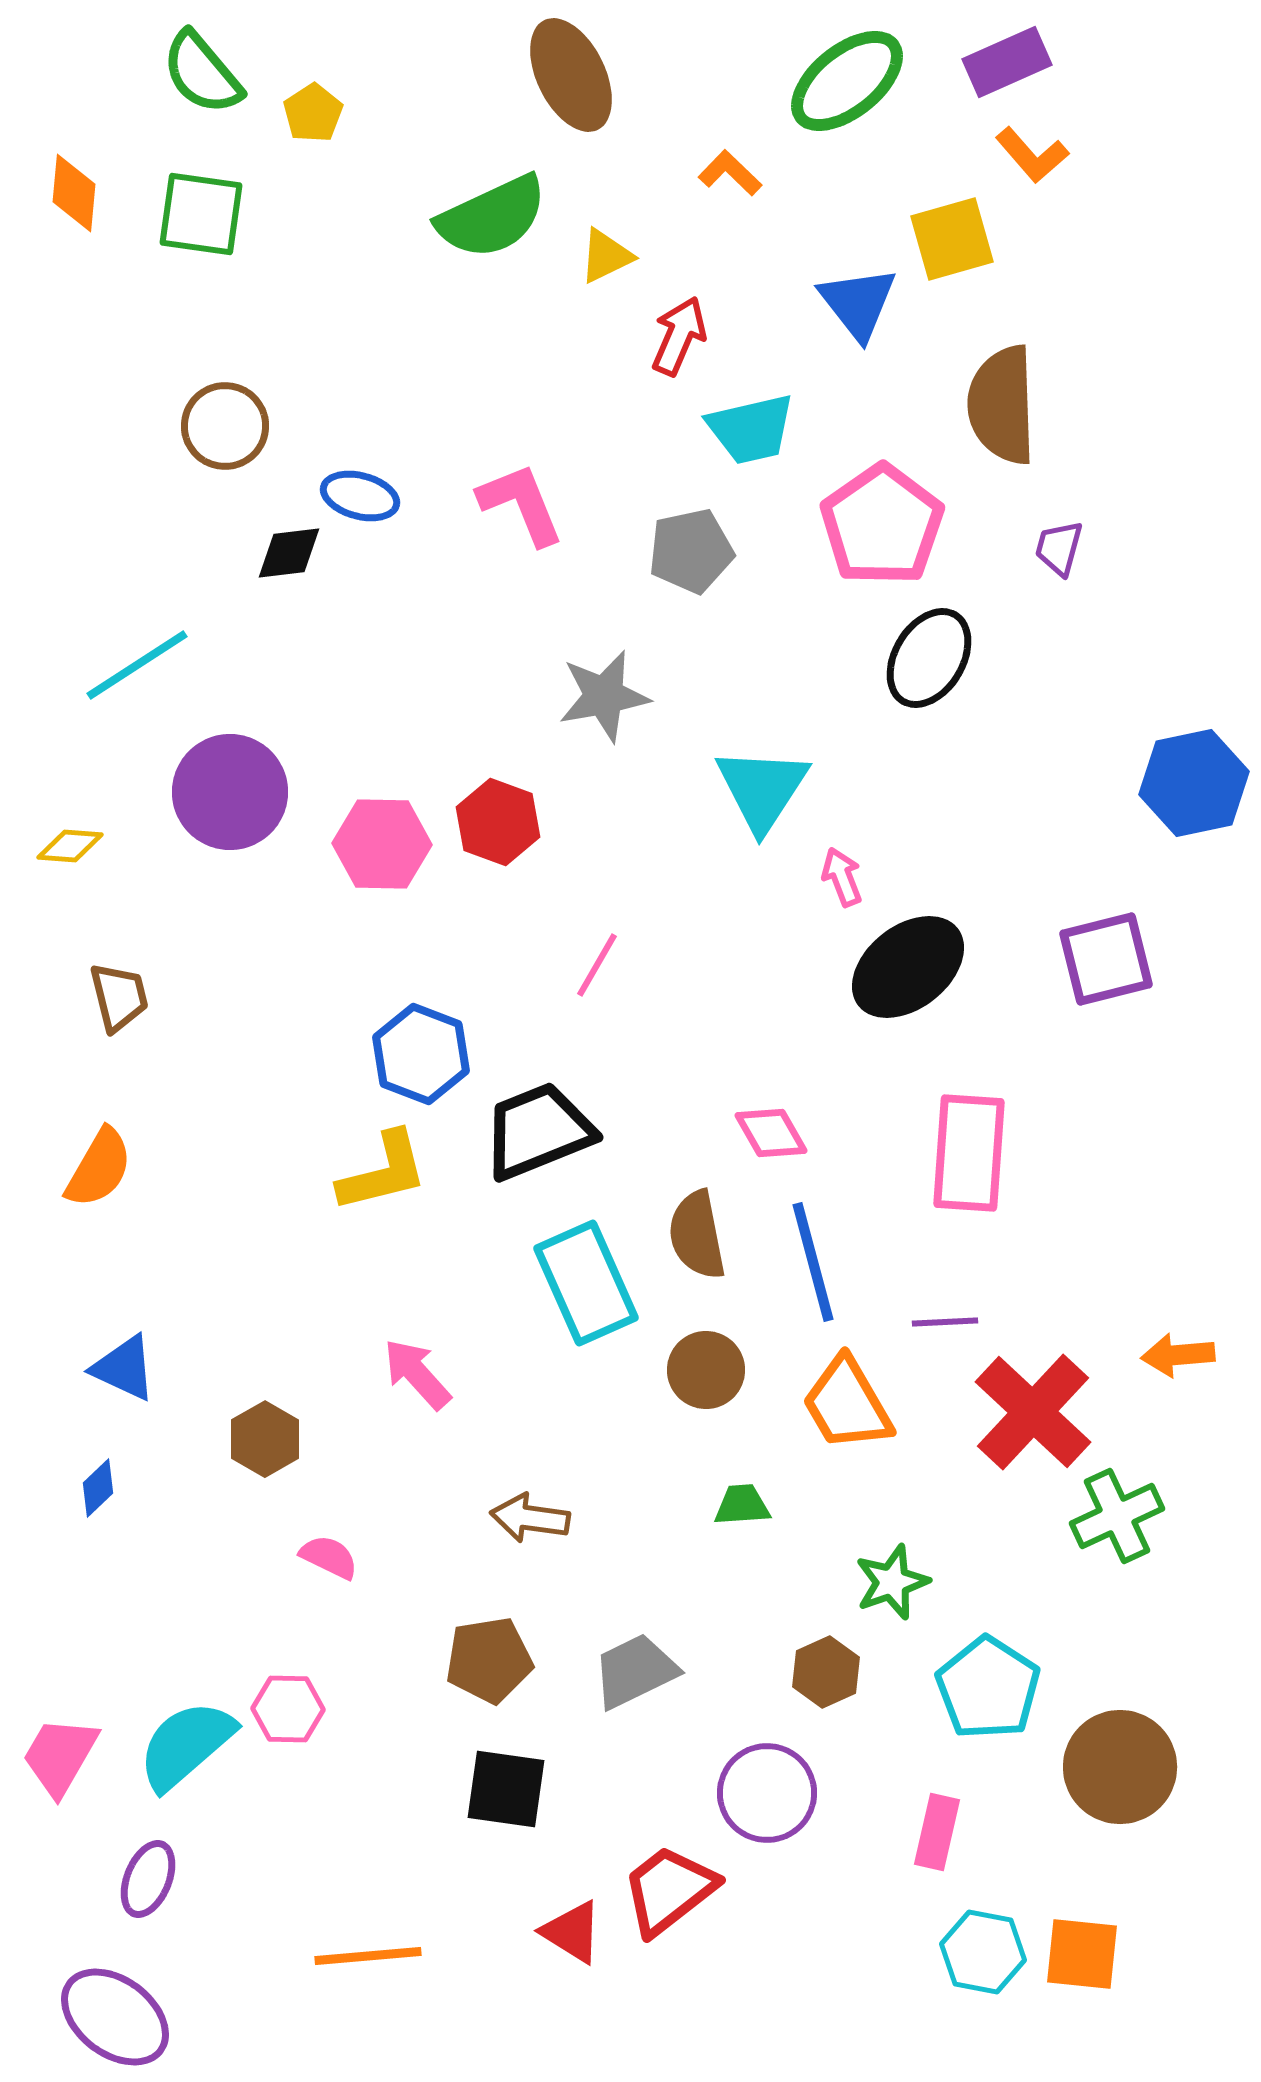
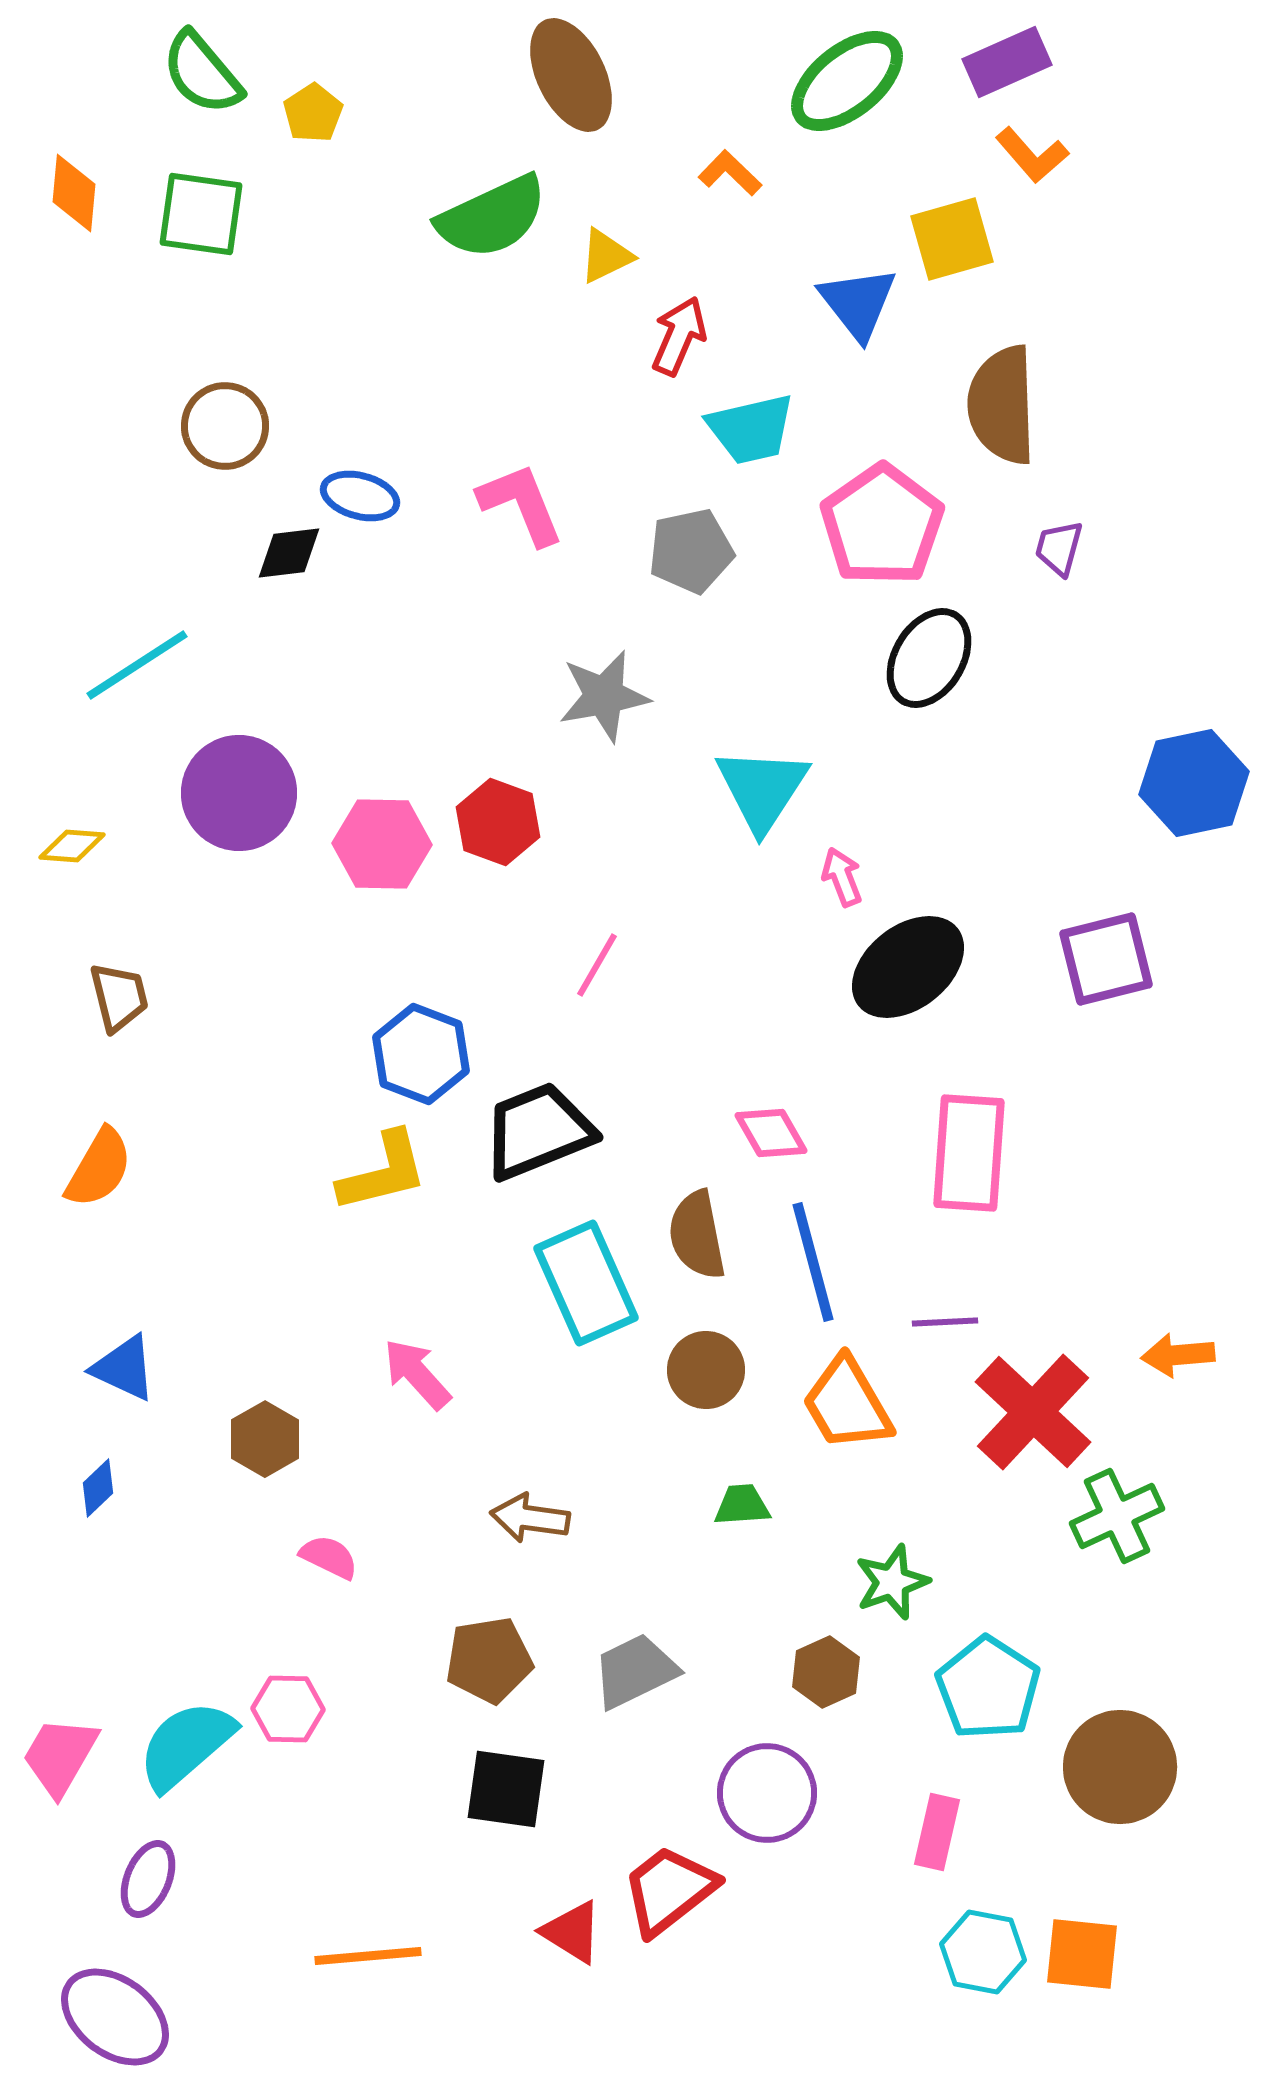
purple circle at (230, 792): moved 9 px right, 1 px down
yellow diamond at (70, 846): moved 2 px right
